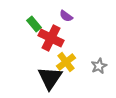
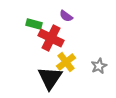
green rectangle: rotated 35 degrees counterclockwise
